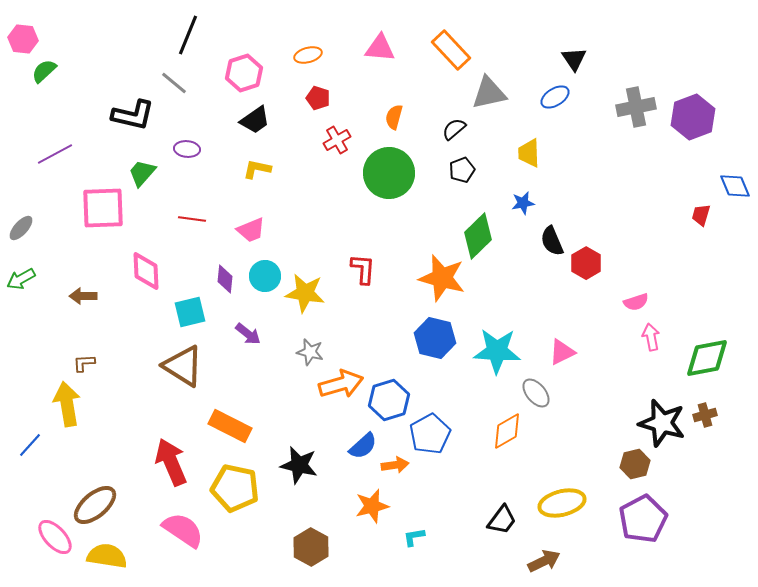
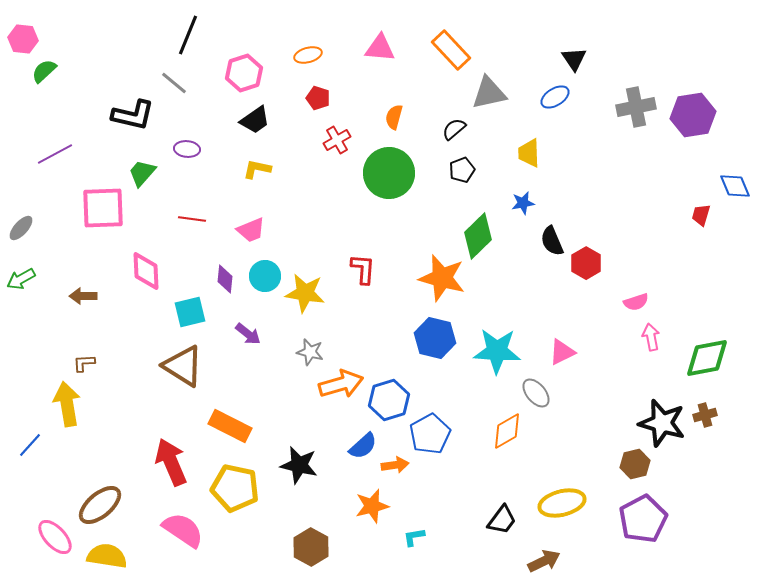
purple hexagon at (693, 117): moved 2 px up; rotated 12 degrees clockwise
brown ellipse at (95, 505): moved 5 px right
